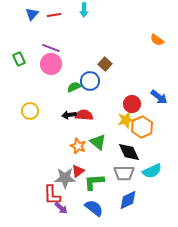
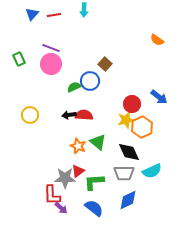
yellow circle: moved 4 px down
